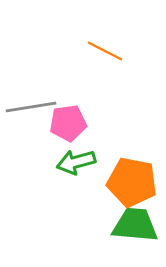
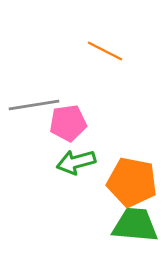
gray line: moved 3 px right, 2 px up
